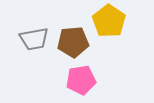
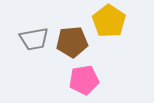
brown pentagon: moved 1 px left
pink pentagon: moved 3 px right
